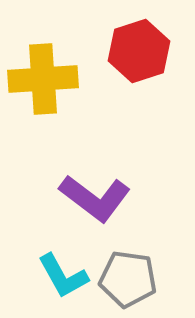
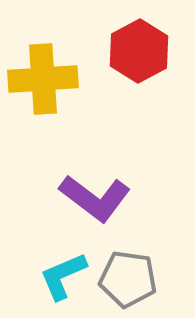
red hexagon: rotated 10 degrees counterclockwise
cyan L-shape: rotated 96 degrees clockwise
